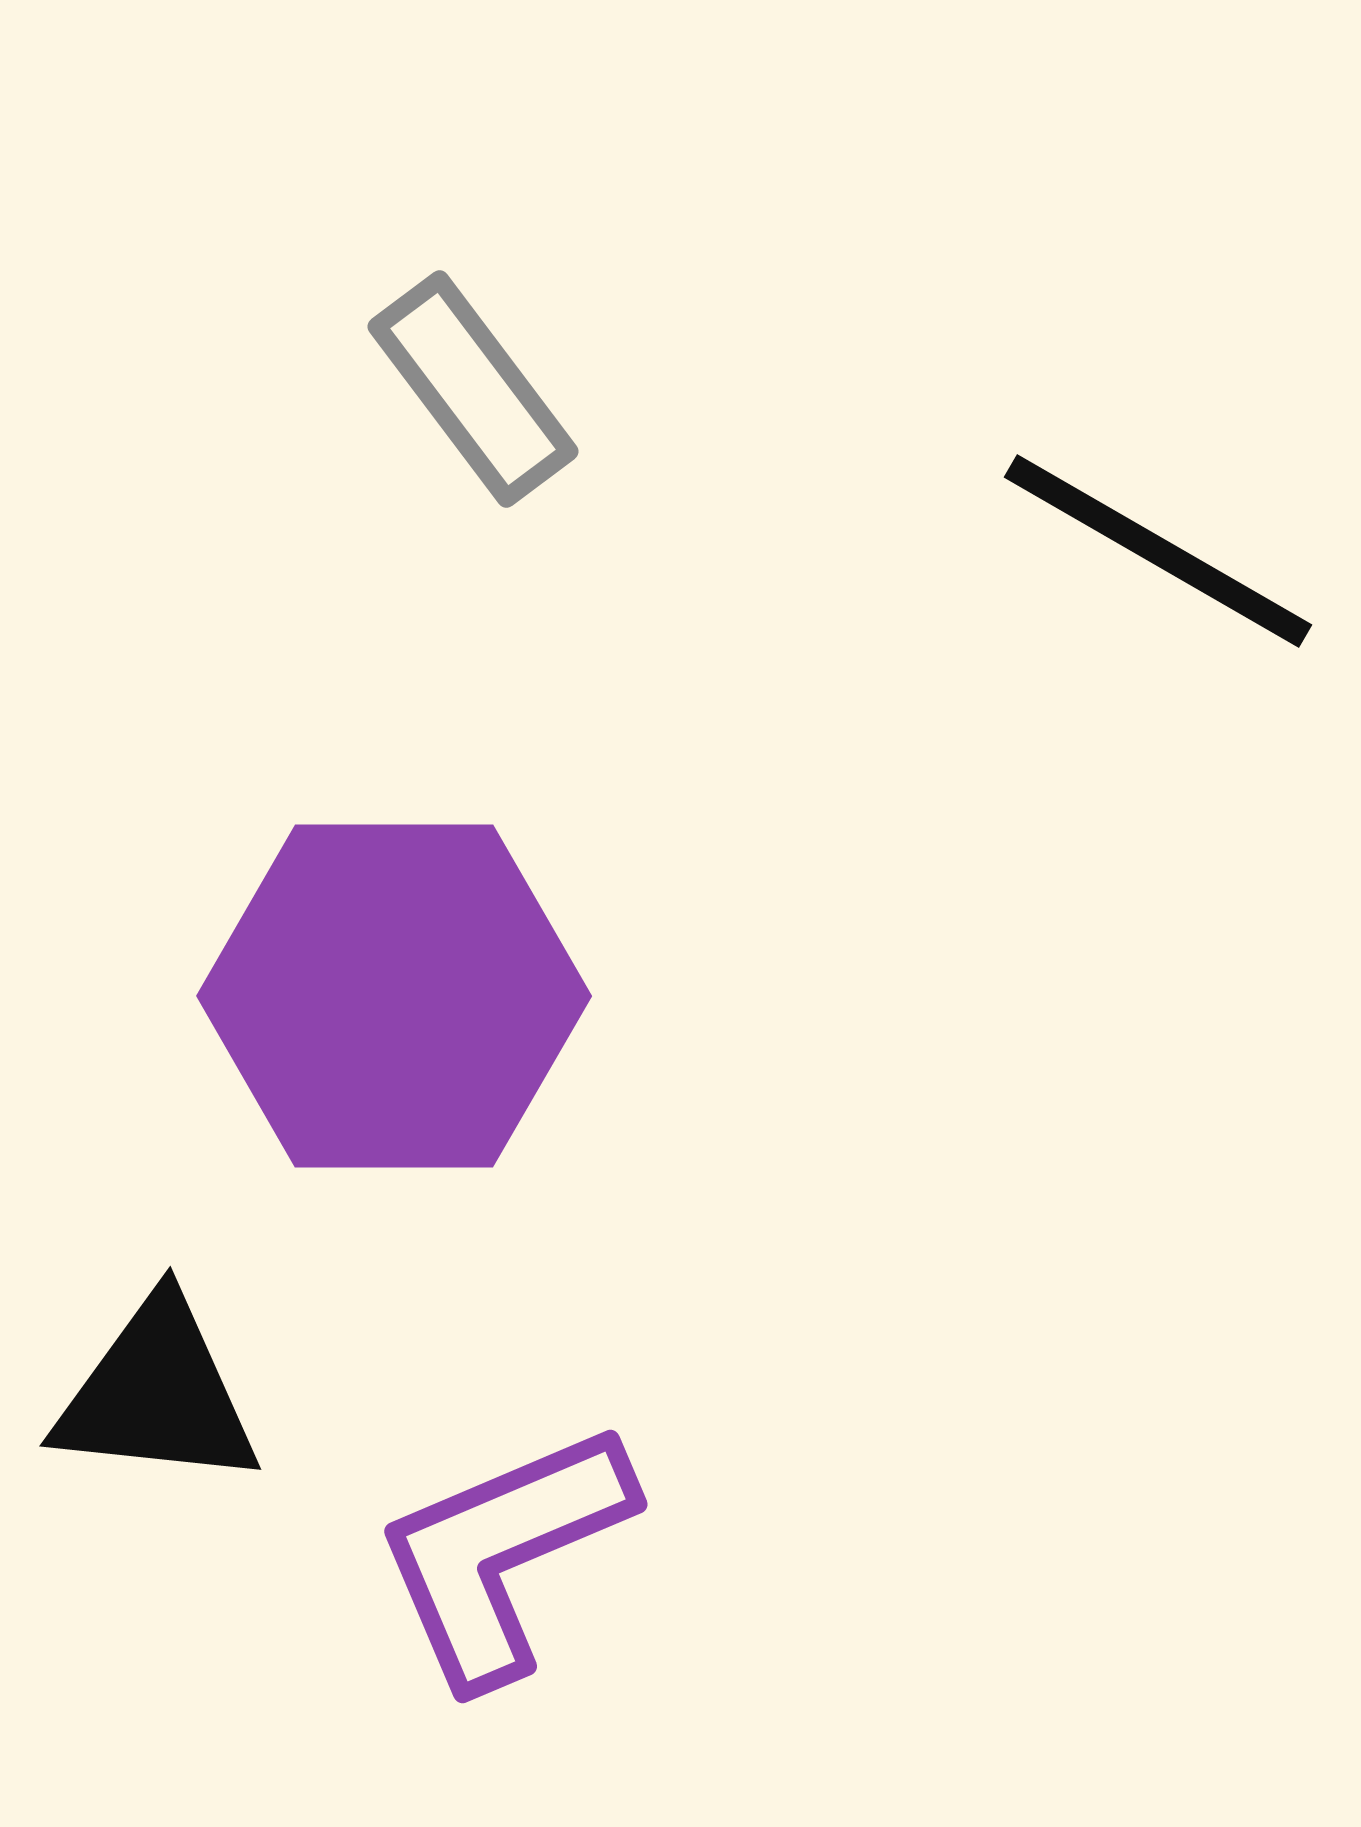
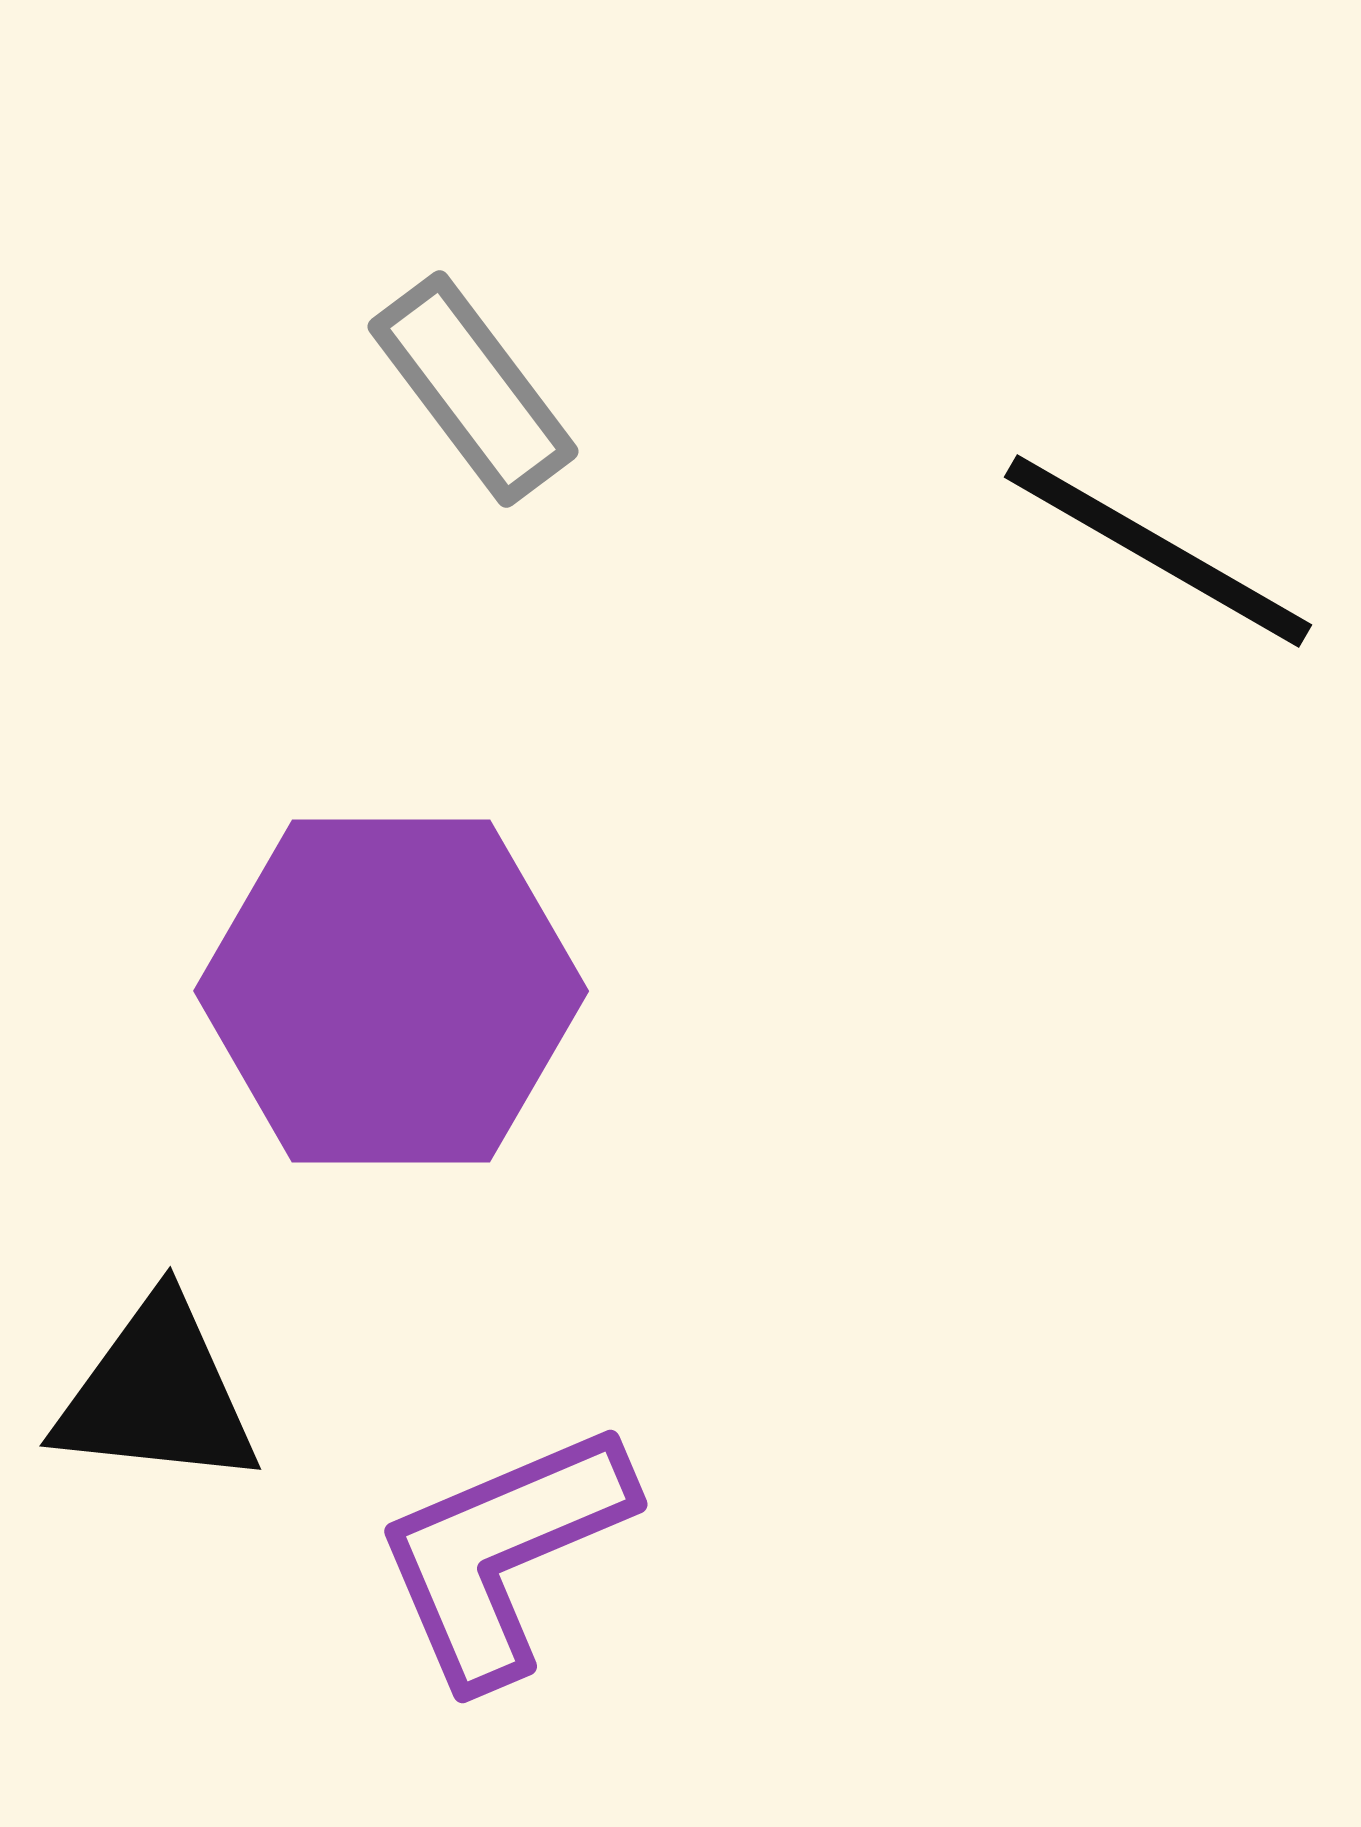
purple hexagon: moved 3 px left, 5 px up
